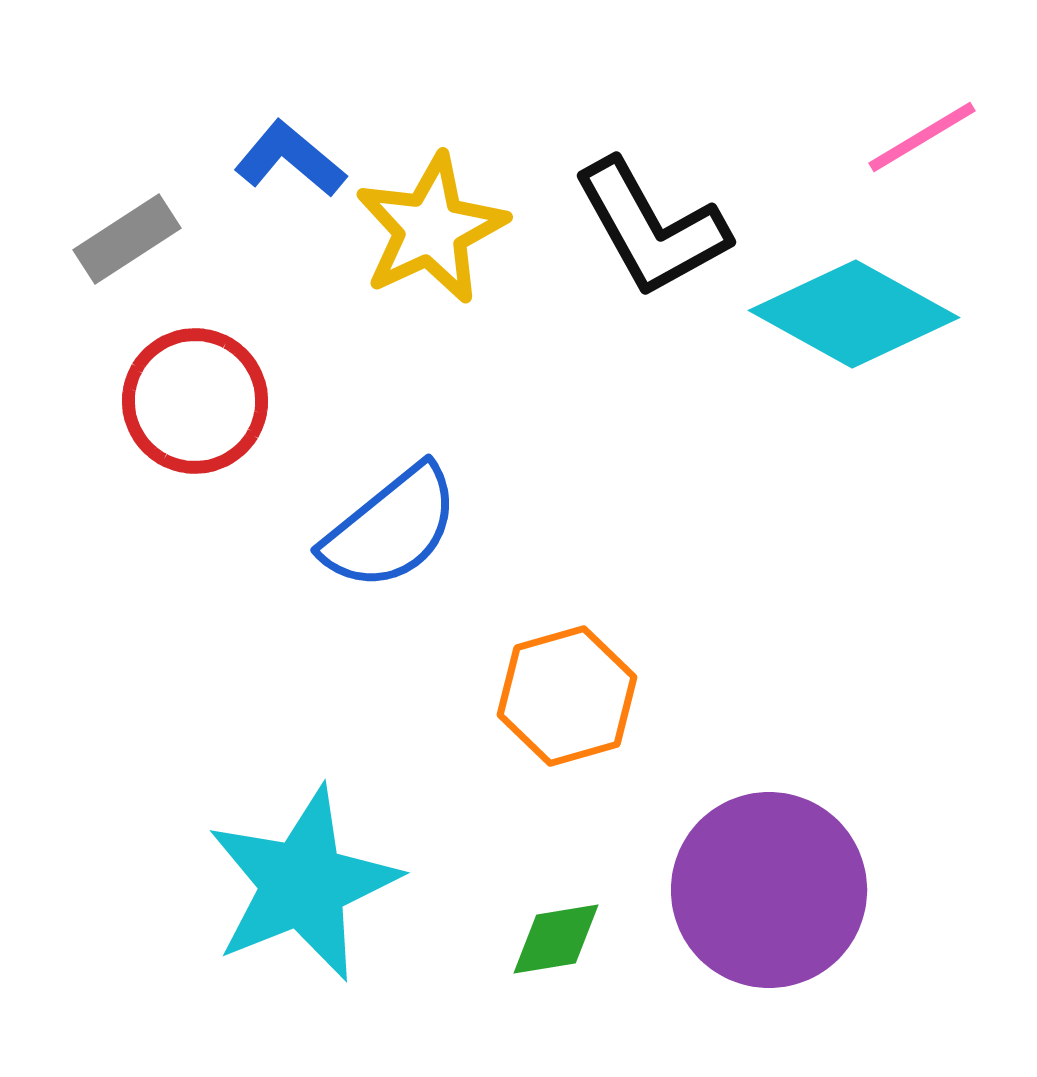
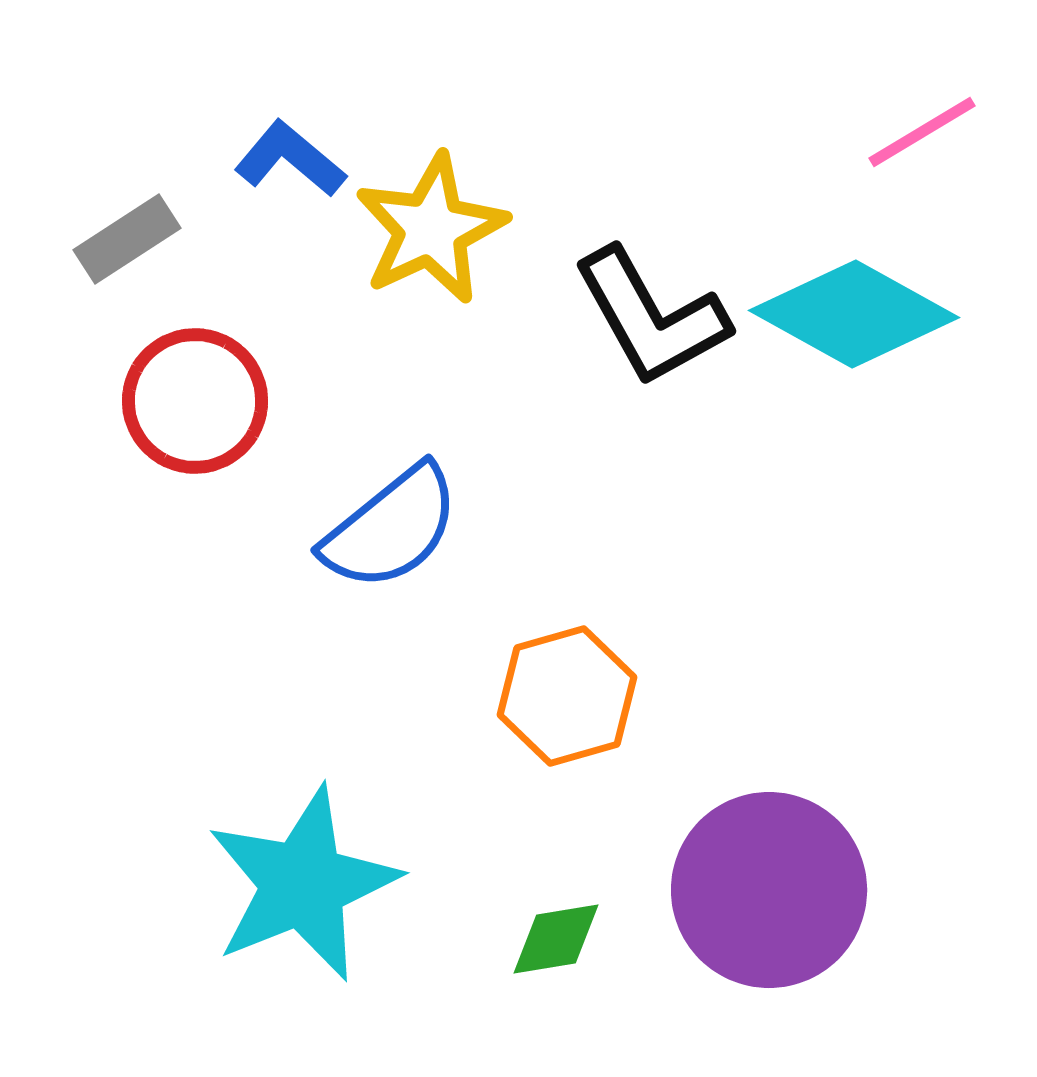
pink line: moved 5 px up
black L-shape: moved 89 px down
